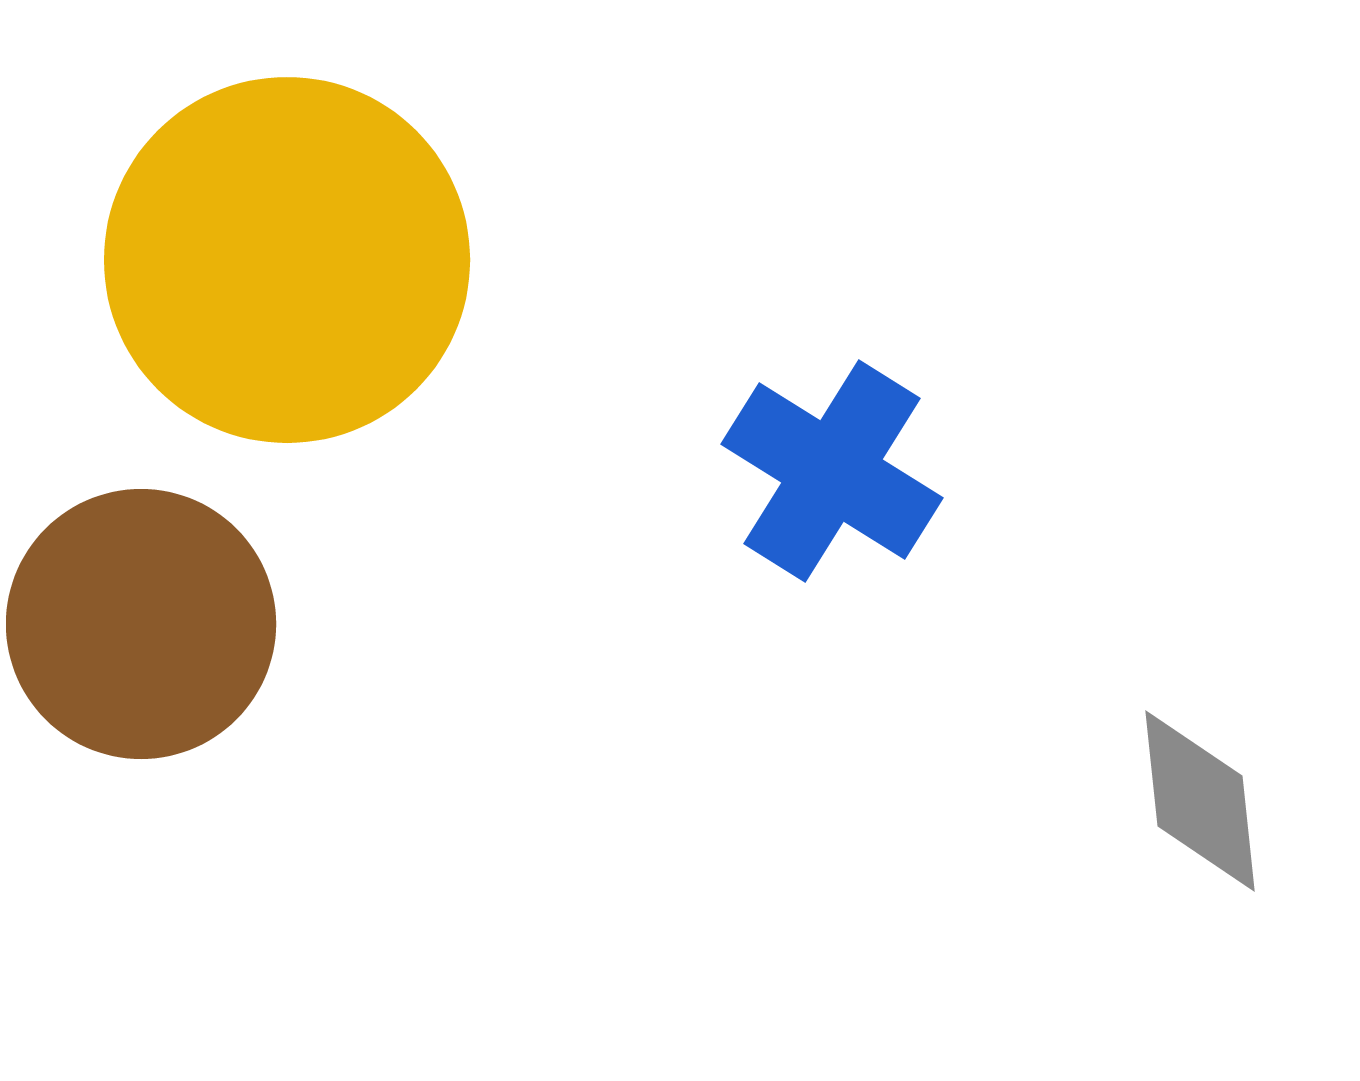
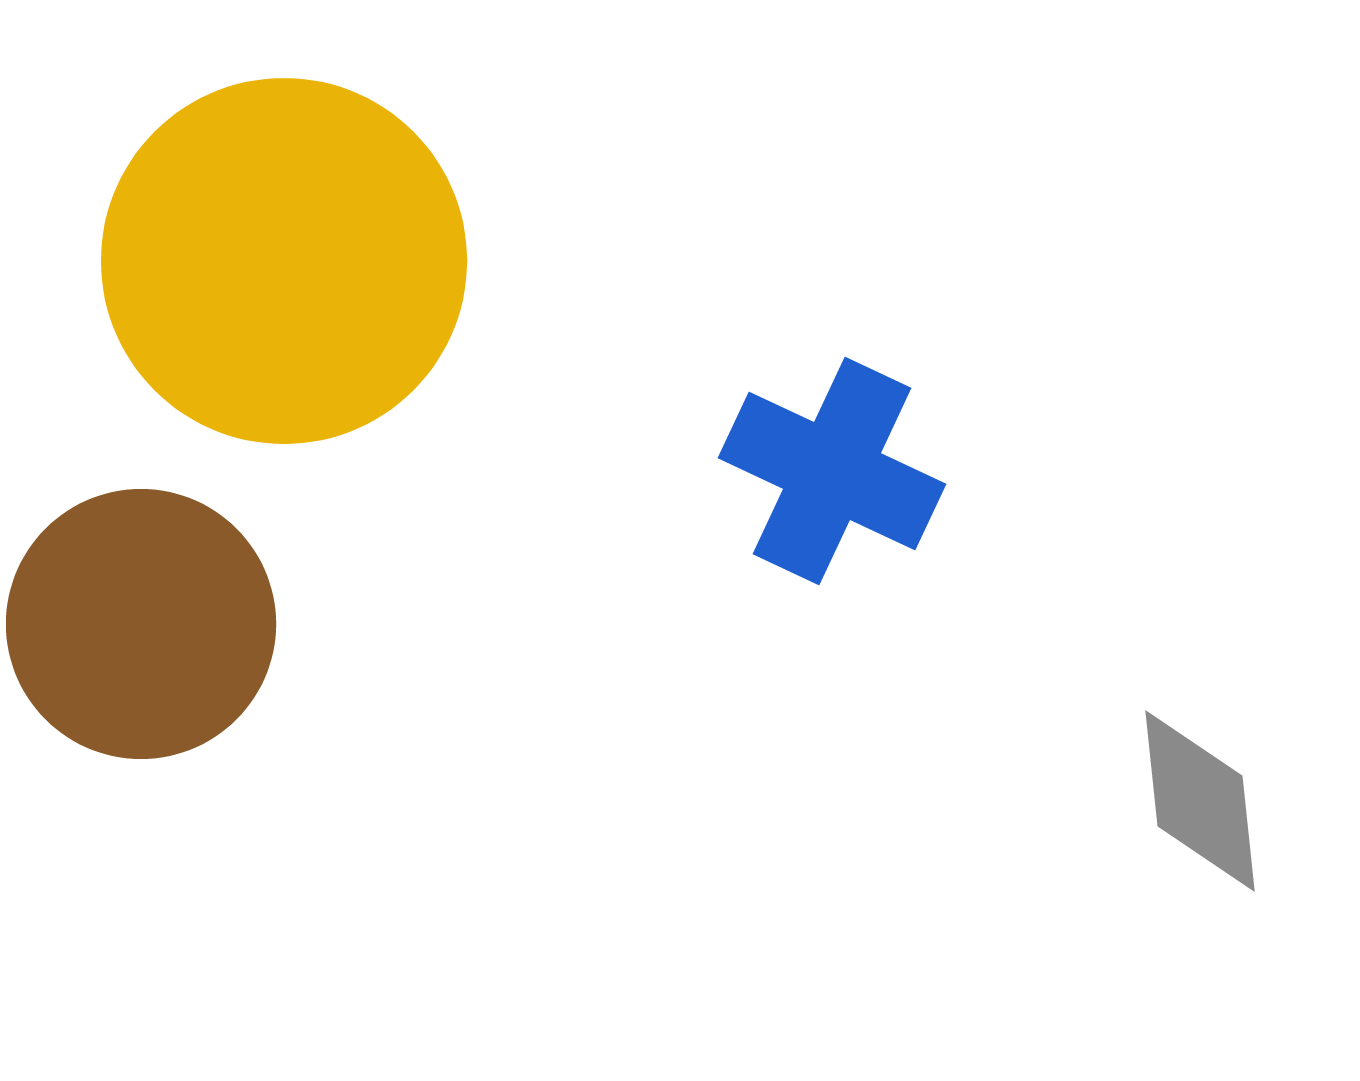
yellow circle: moved 3 px left, 1 px down
blue cross: rotated 7 degrees counterclockwise
